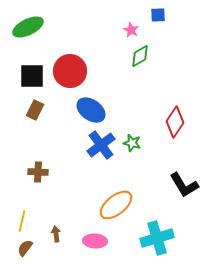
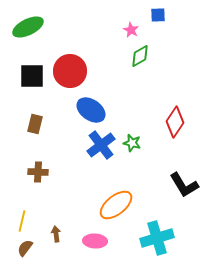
brown rectangle: moved 14 px down; rotated 12 degrees counterclockwise
